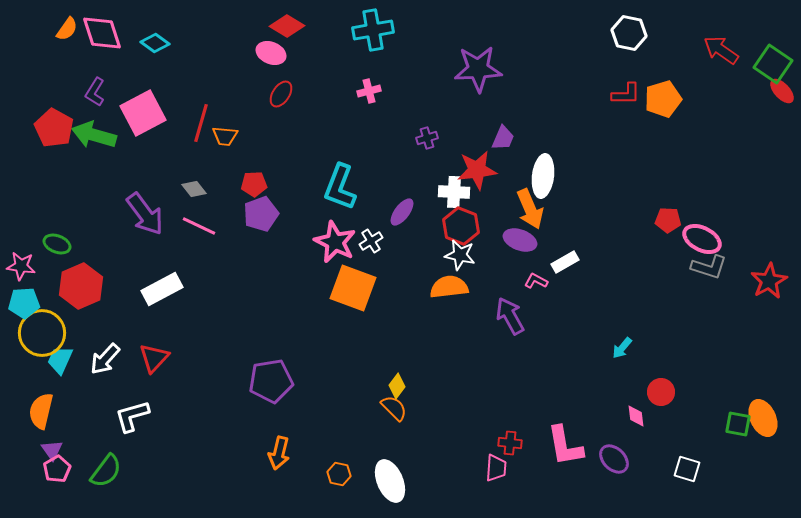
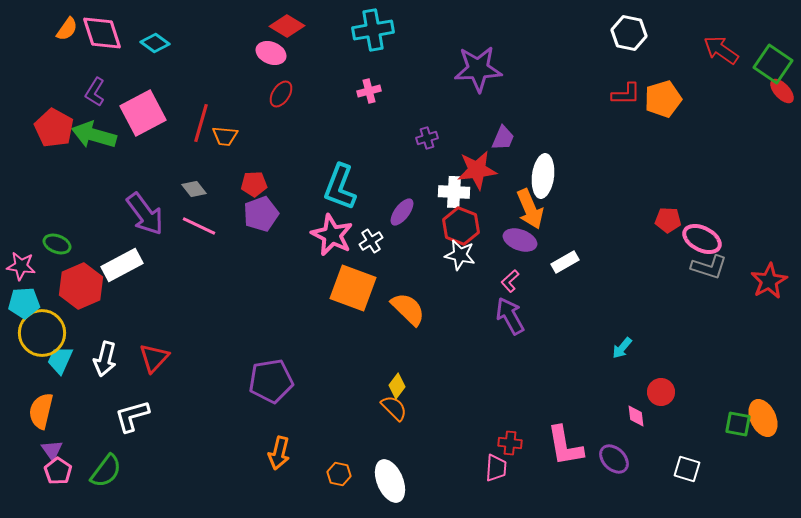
pink star at (335, 242): moved 3 px left, 7 px up
pink L-shape at (536, 281): moved 26 px left; rotated 70 degrees counterclockwise
orange semicircle at (449, 287): moved 41 px left, 22 px down; rotated 51 degrees clockwise
white rectangle at (162, 289): moved 40 px left, 24 px up
white arrow at (105, 359): rotated 28 degrees counterclockwise
pink pentagon at (57, 469): moved 1 px right, 2 px down; rotated 8 degrees counterclockwise
